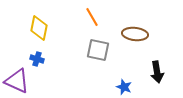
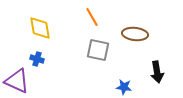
yellow diamond: moved 1 px right; rotated 20 degrees counterclockwise
blue star: rotated 14 degrees counterclockwise
